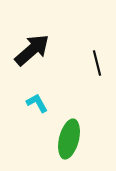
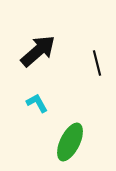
black arrow: moved 6 px right, 1 px down
green ellipse: moved 1 px right, 3 px down; rotated 12 degrees clockwise
